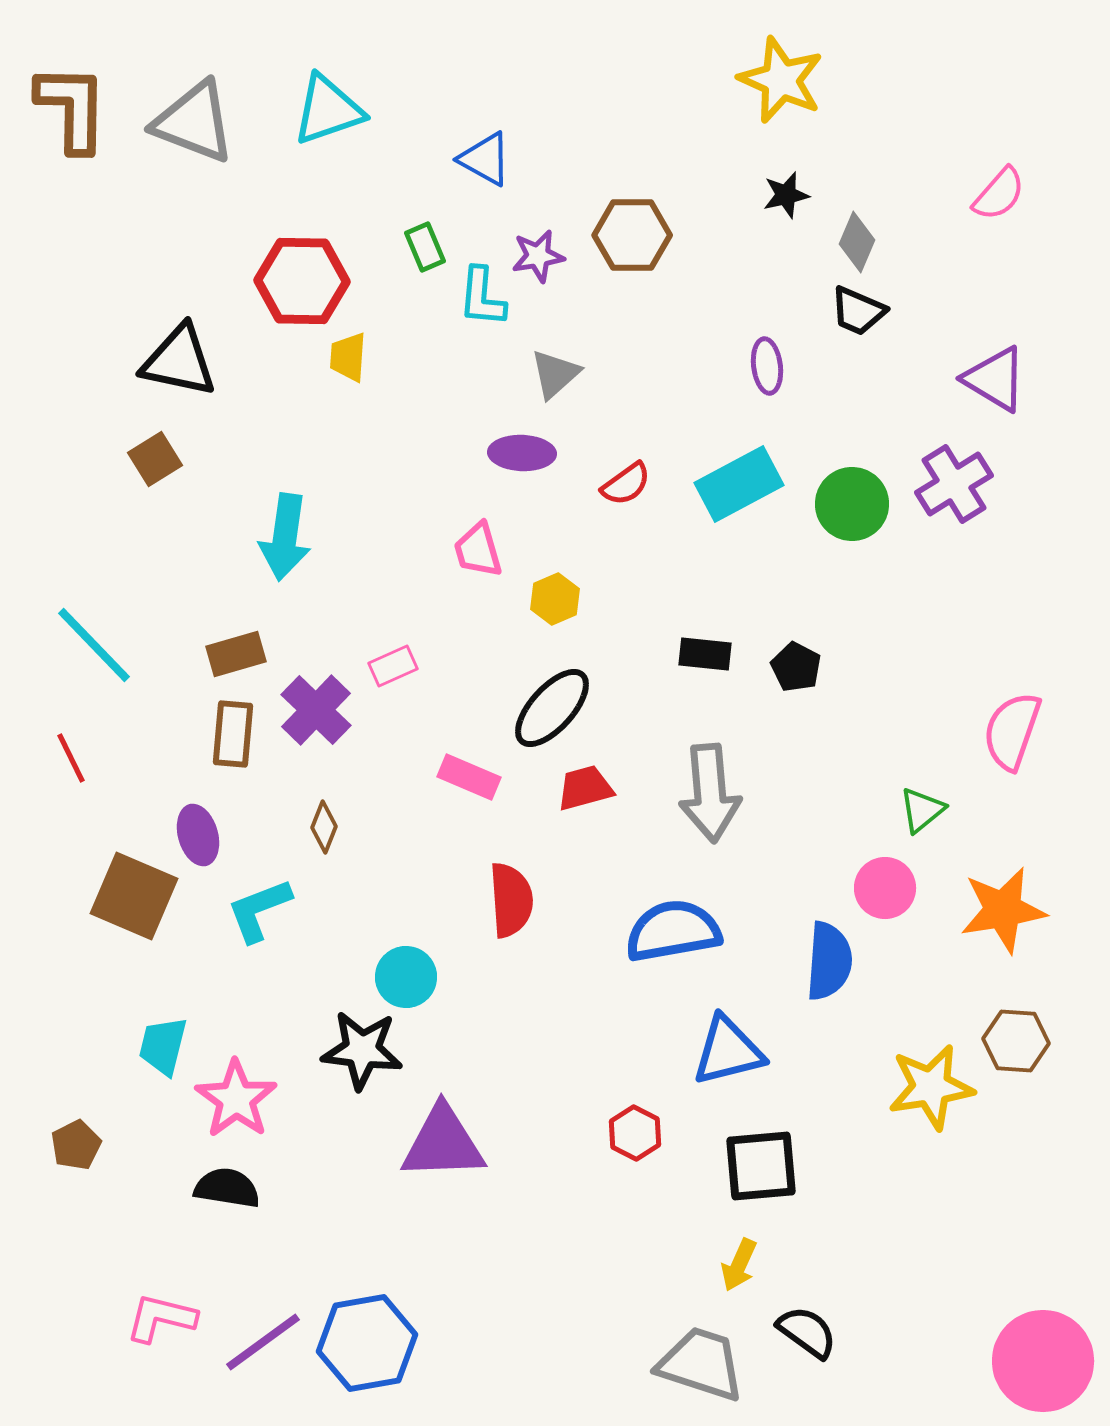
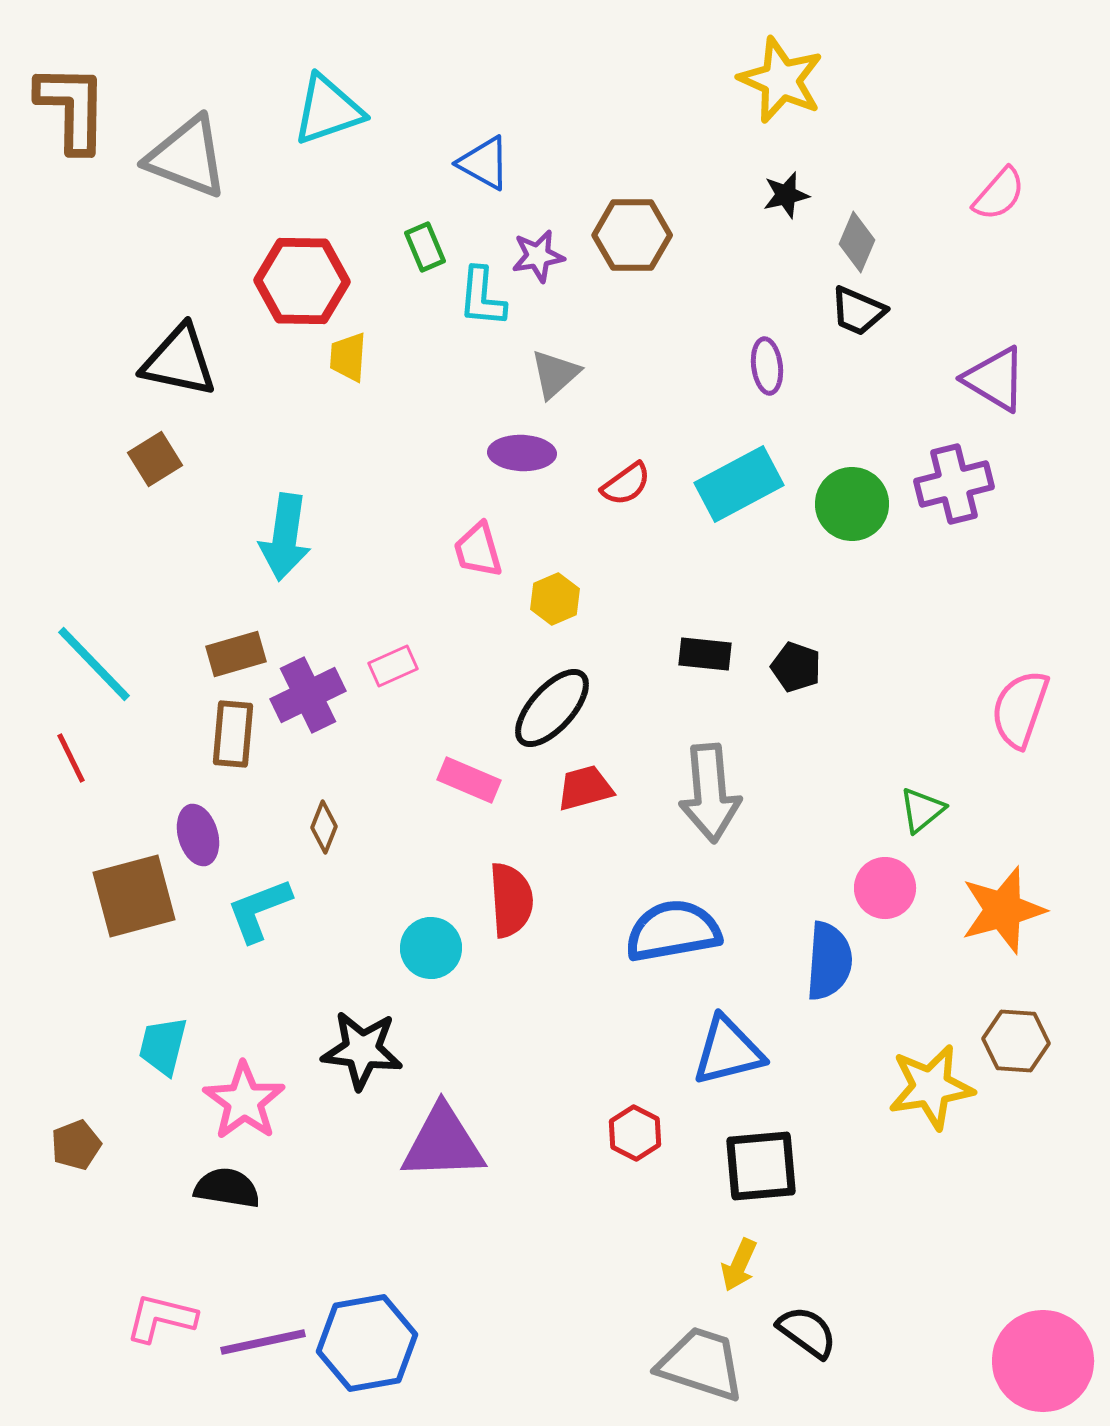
gray triangle at (194, 122): moved 7 px left, 35 px down
blue triangle at (485, 159): moved 1 px left, 4 px down
purple cross at (954, 484): rotated 18 degrees clockwise
cyan line at (94, 645): moved 19 px down
black pentagon at (796, 667): rotated 9 degrees counterclockwise
purple cross at (316, 710): moved 8 px left, 15 px up; rotated 20 degrees clockwise
pink semicircle at (1012, 731): moved 8 px right, 22 px up
pink rectangle at (469, 777): moved 3 px down
brown square at (134, 896): rotated 38 degrees counterclockwise
orange star at (1003, 910): rotated 6 degrees counterclockwise
cyan circle at (406, 977): moved 25 px right, 29 px up
pink star at (236, 1099): moved 8 px right, 2 px down
brown pentagon at (76, 1145): rotated 6 degrees clockwise
purple line at (263, 1342): rotated 24 degrees clockwise
